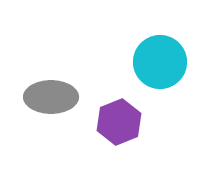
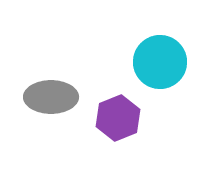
purple hexagon: moved 1 px left, 4 px up
